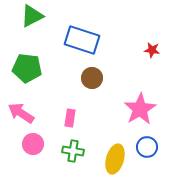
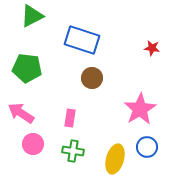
red star: moved 2 px up
